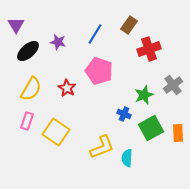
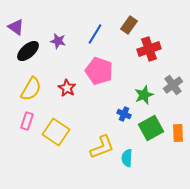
purple triangle: moved 2 px down; rotated 24 degrees counterclockwise
purple star: moved 1 px up
